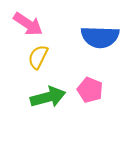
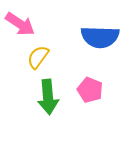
pink arrow: moved 8 px left
yellow semicircle: rotated 10 degrees clockwise
green arrow: rotated 100 degrees clockwise
